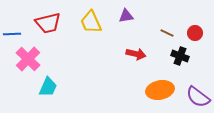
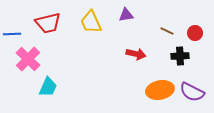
purple triangle: moved 1 px up
brown line: moved 2 px up
black cross: rotated 24 degrees counterclockwise
purple semicircle: moved 6 px left, 5 px up; rotated 10 degrees counterclockwise
